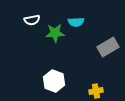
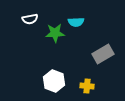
white semicircle: moved 2 px left, 1 px up
gray rectangle: moved 5 px left, 7 px down
yellow cross: moved 9 px left, 5 px up; rotated 16 degrees clockwise
